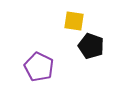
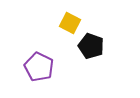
yellow square: moved 4 px left, 2 px down; rotated 20 degrees clockwise
